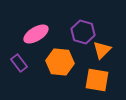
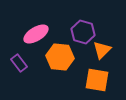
orange hexagon: moved 5 px up
